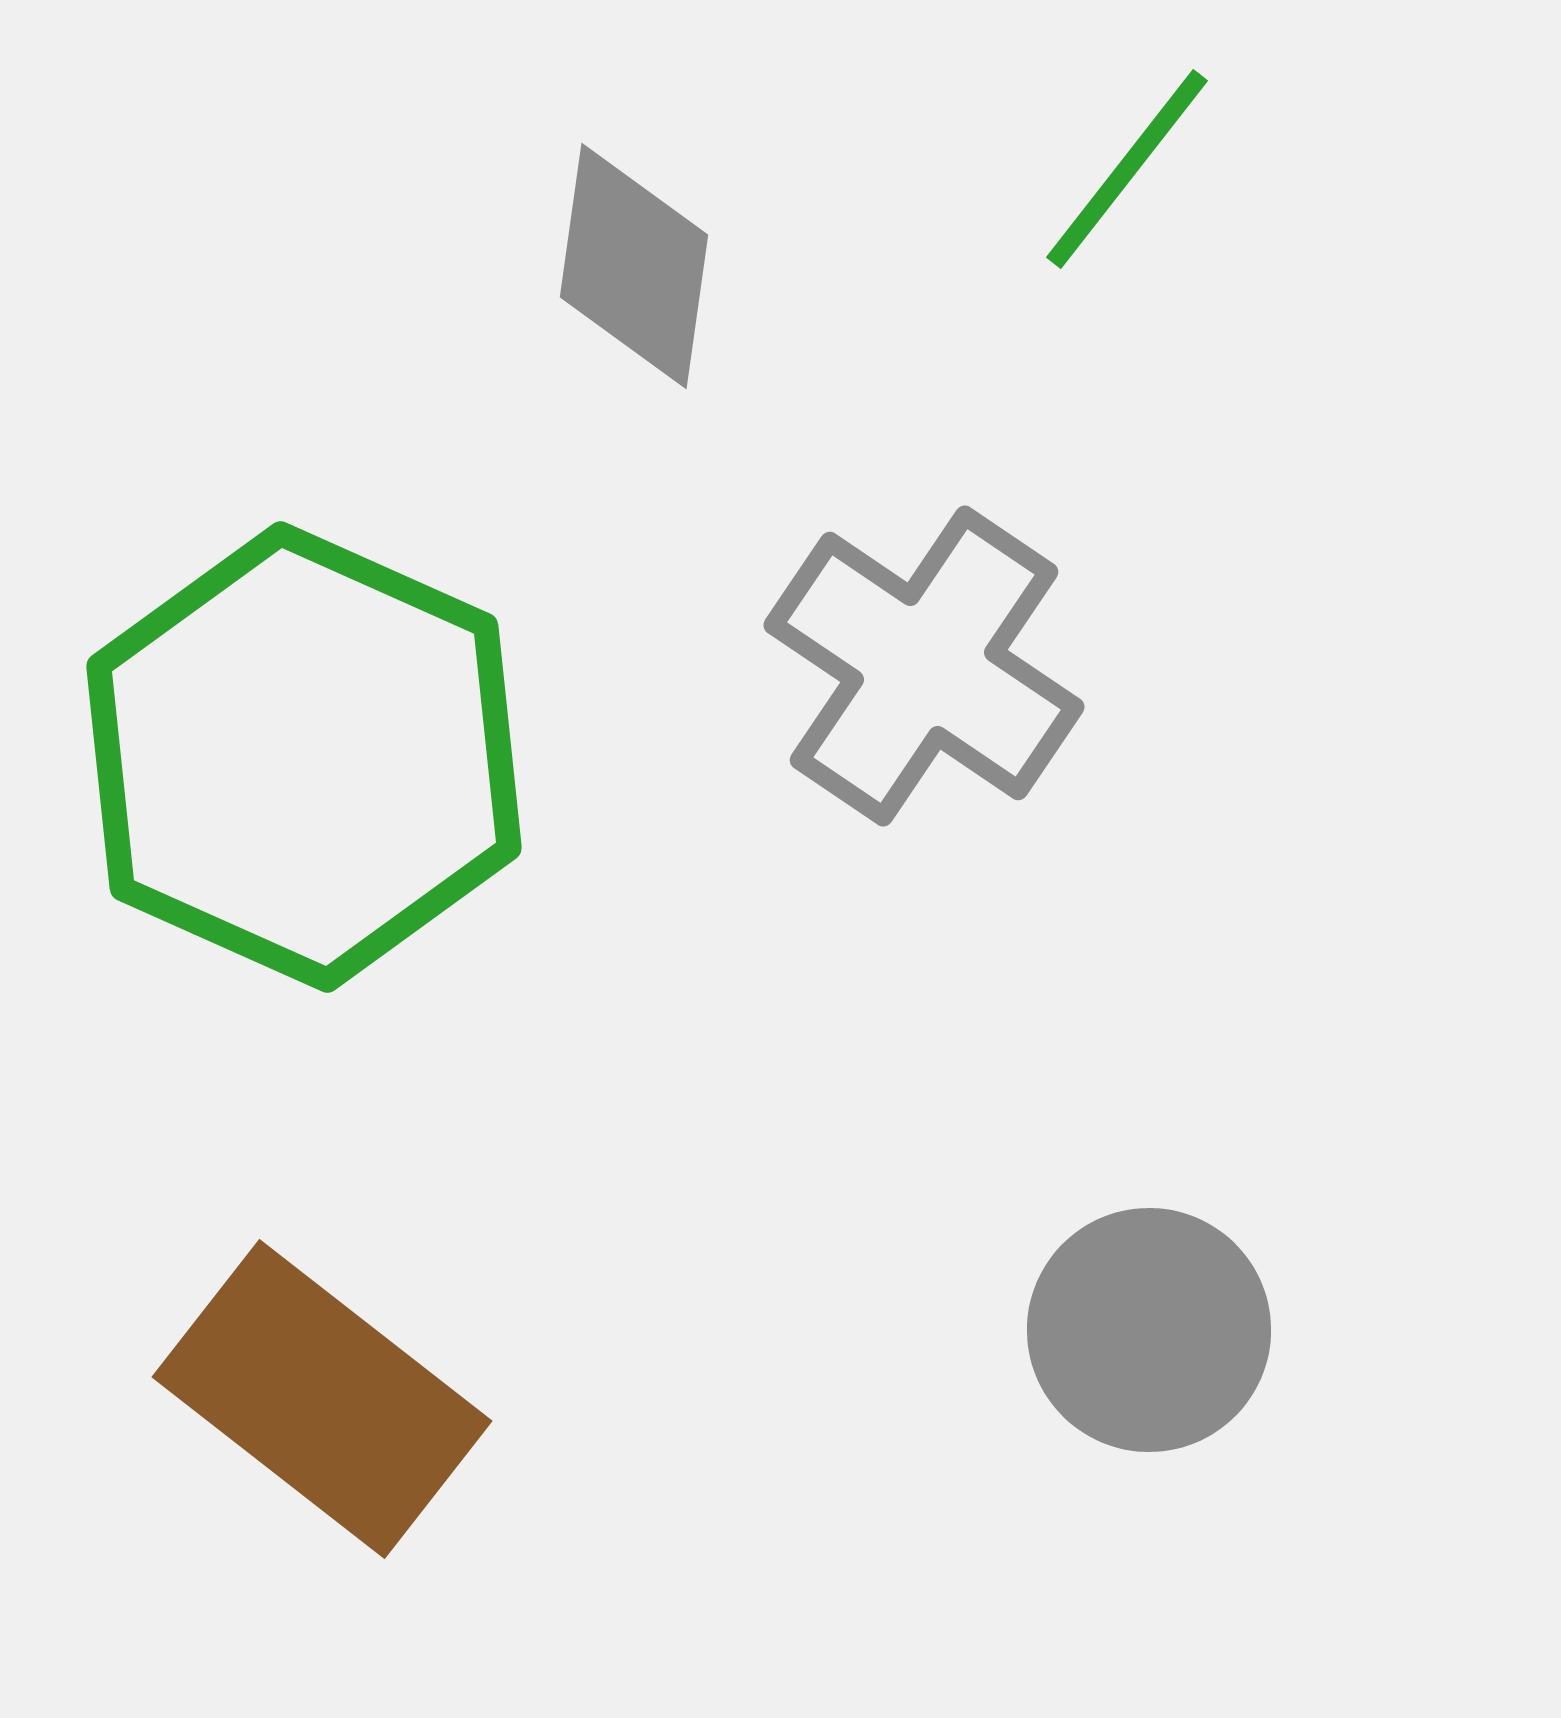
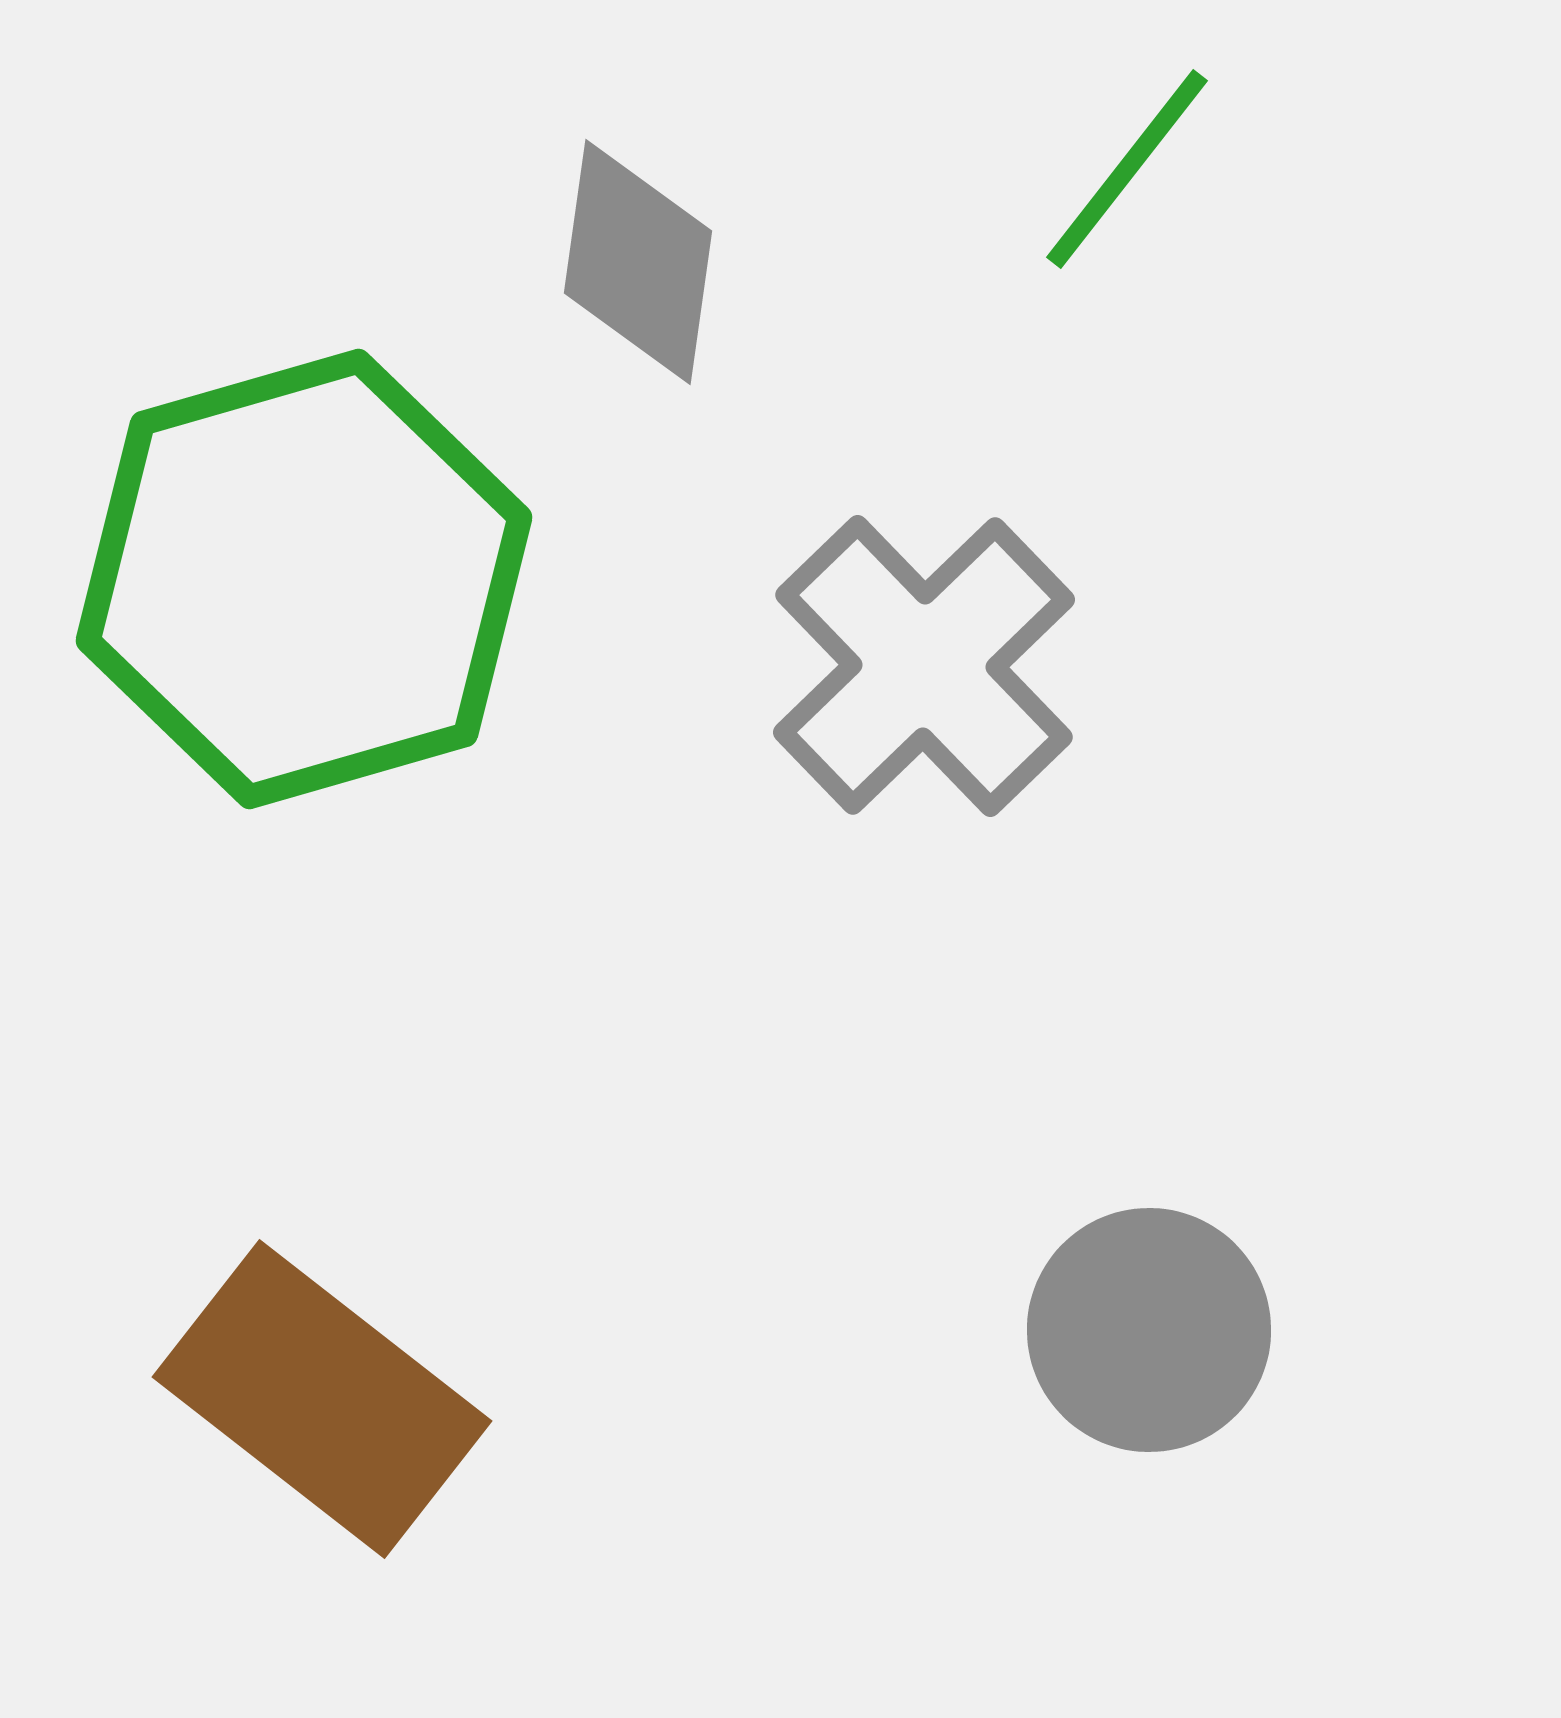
gray diamond: moved 4 px right, 4 px up
gray cross: rotated 12 degrees clockwise
green hexagon: moved 178 px up; rotated 20 degrees clockwise
